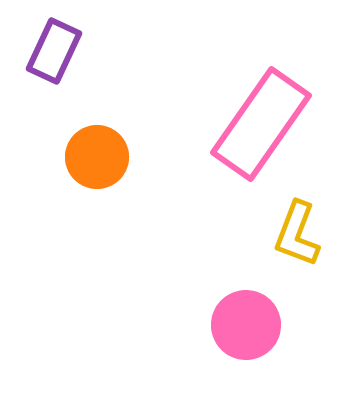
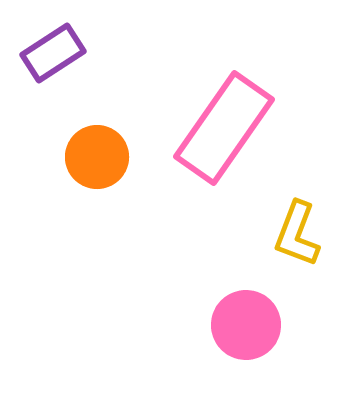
purple rectangle: moved 1 px left, 2 px down; rotated 32 degrees clockwise
pink rectangle: moved 37 px left, 4 px down
